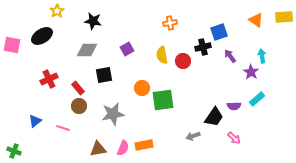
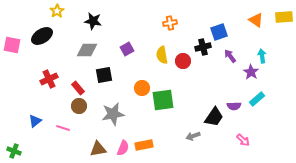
pink arrow: moved 9 px right, 2 px down
